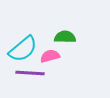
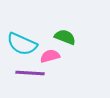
green semicircle: rotated 20 degrees clockwise
cyan semicircle: moved 1 px left, 5 px up; rotated 64 degrees clockwise
